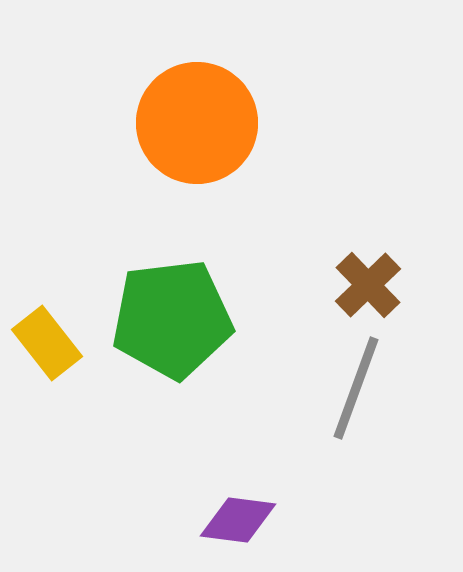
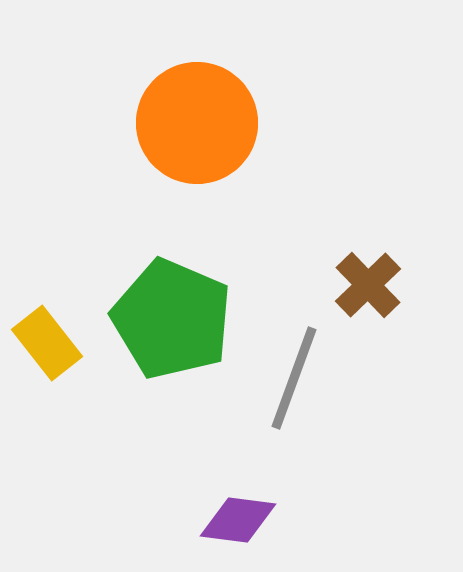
green pentagon: rotated 30 degrees clockwise
gray line: moved 62 px left, 10 px up
